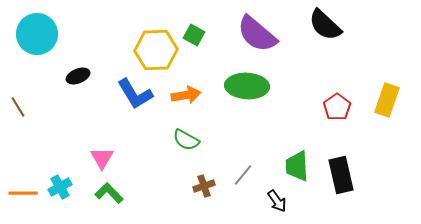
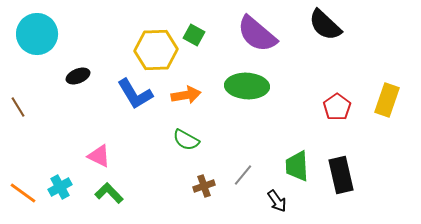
pink triangle: moved 3 px left, 2 px up; rotated 35 degrees counterclockwise
orange line: rotated 36 degrees clockwise
